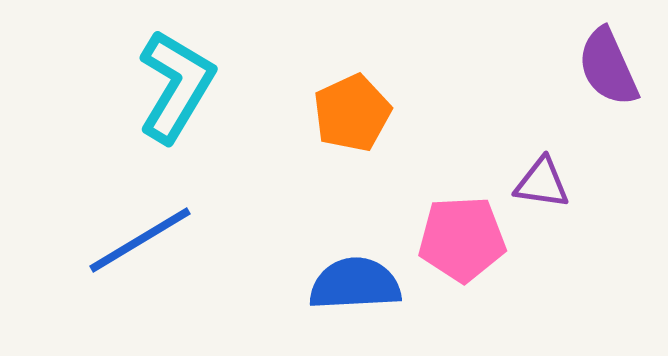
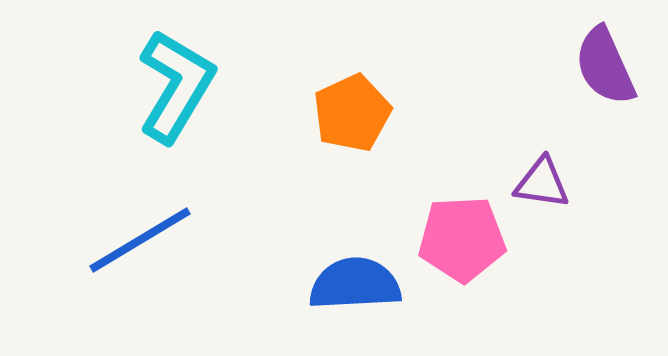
purple semicircle: moved 3 px left, 1 px up
